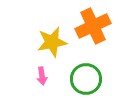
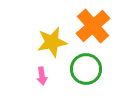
orange cross: rotated 16 degrees counterclockwise
green circle: moved 10 px up
